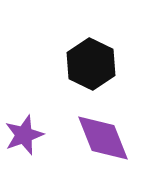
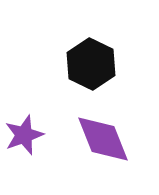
purple diamond: moved 1 px down
